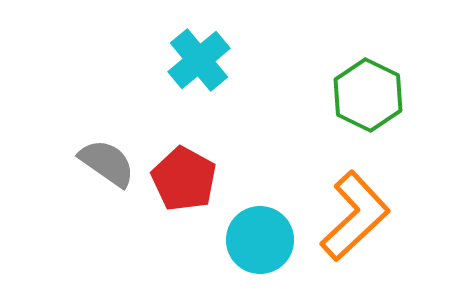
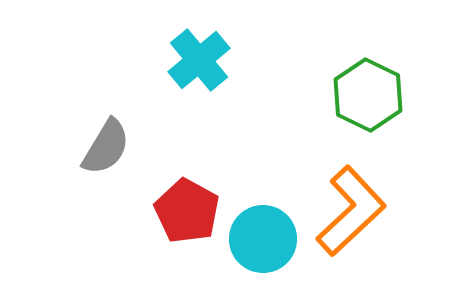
gray semicircle: moved 1 px left, 16 px up; rotated 86 degrees clockwise
red pentagon: moved 3 px right, 32 px down
orange L-shape: moved 4 px left, 5 px up
cyan circle: moved 3 px right, 1 px up
